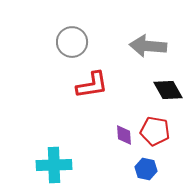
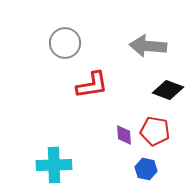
gray circle: moved 7 px left, 1 px down
black diamond: rotated 40 degrees counterclockwise
